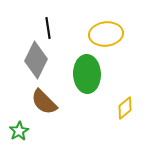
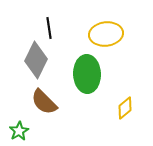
black line: moved 1 px right
